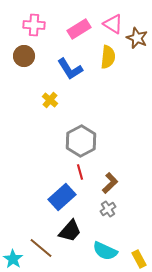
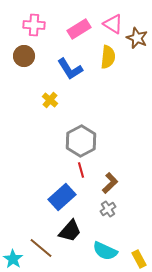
red line: moved 1 px right, 2 px up
